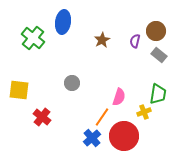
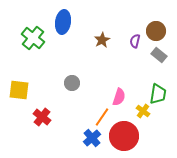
yellow cross: moved 1 px left, 1 px up; rotated 32 degrees counterclockwise
